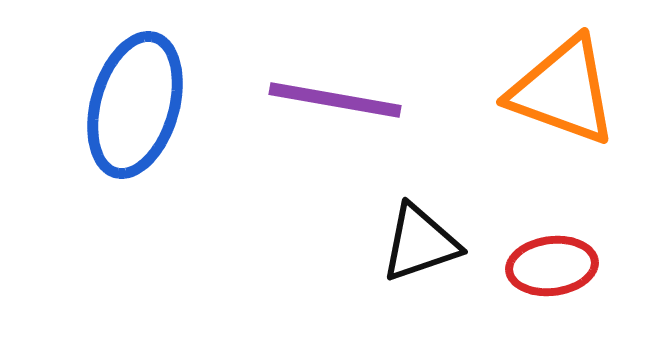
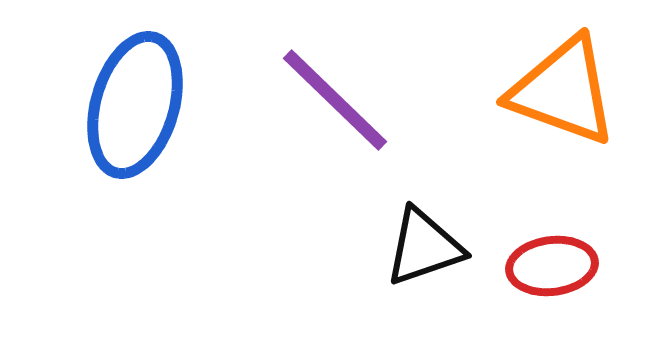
purple line: rotated 34 degrees clockwise
black triangle: moved 4 px right, 4 px down
